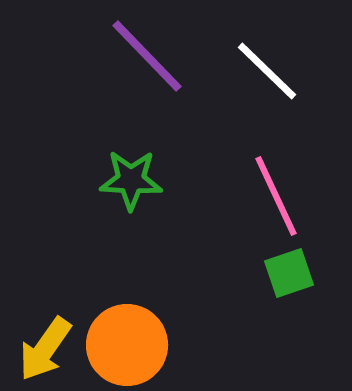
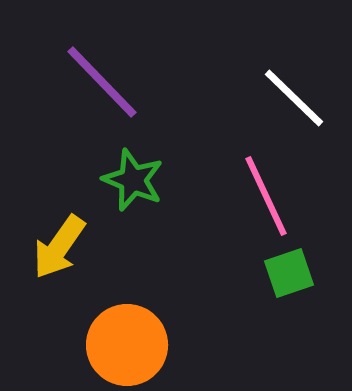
purple line: moved 45 px left, 26 px down
white line: moved 27 px right, 27 px down
green star: moved 2 px right; rotated 20 degrees clockwise
pink line: moved 10 px left
yellow arrow: moved 14 px right, 102 px up
